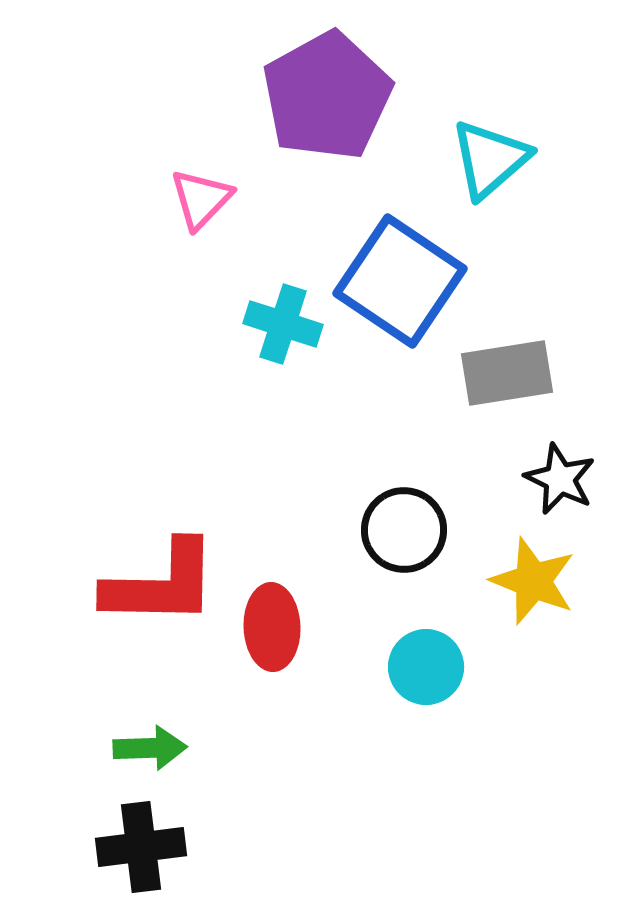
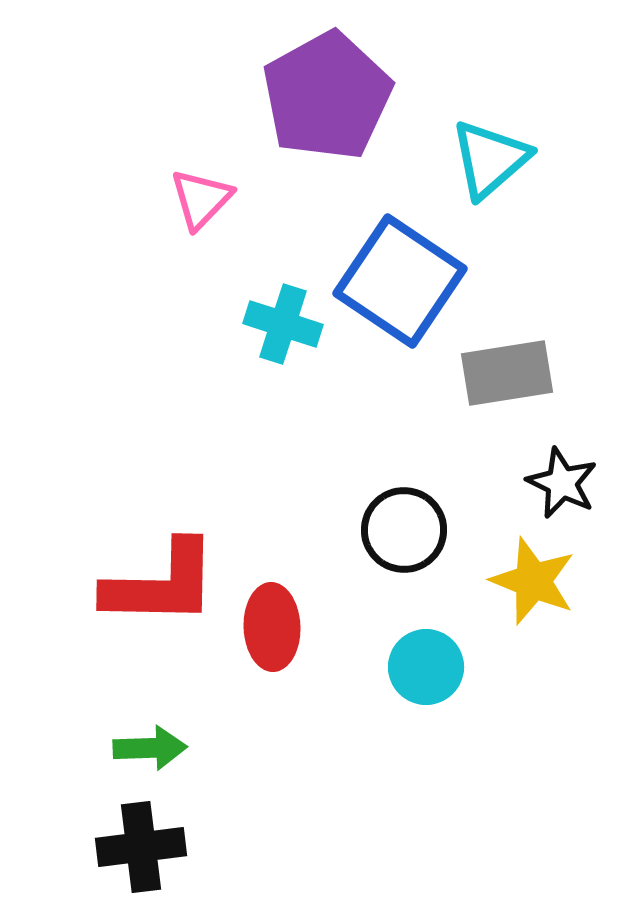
black star: moved 2 px right, 4 px down
